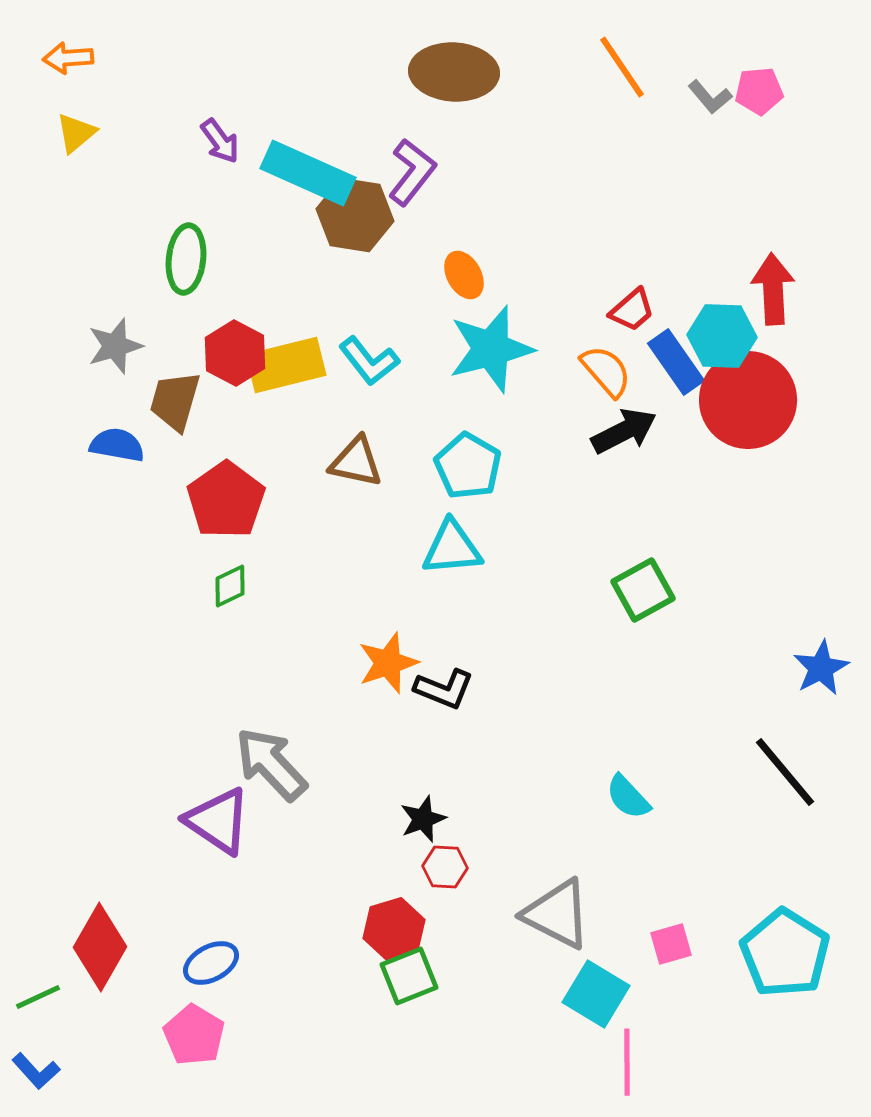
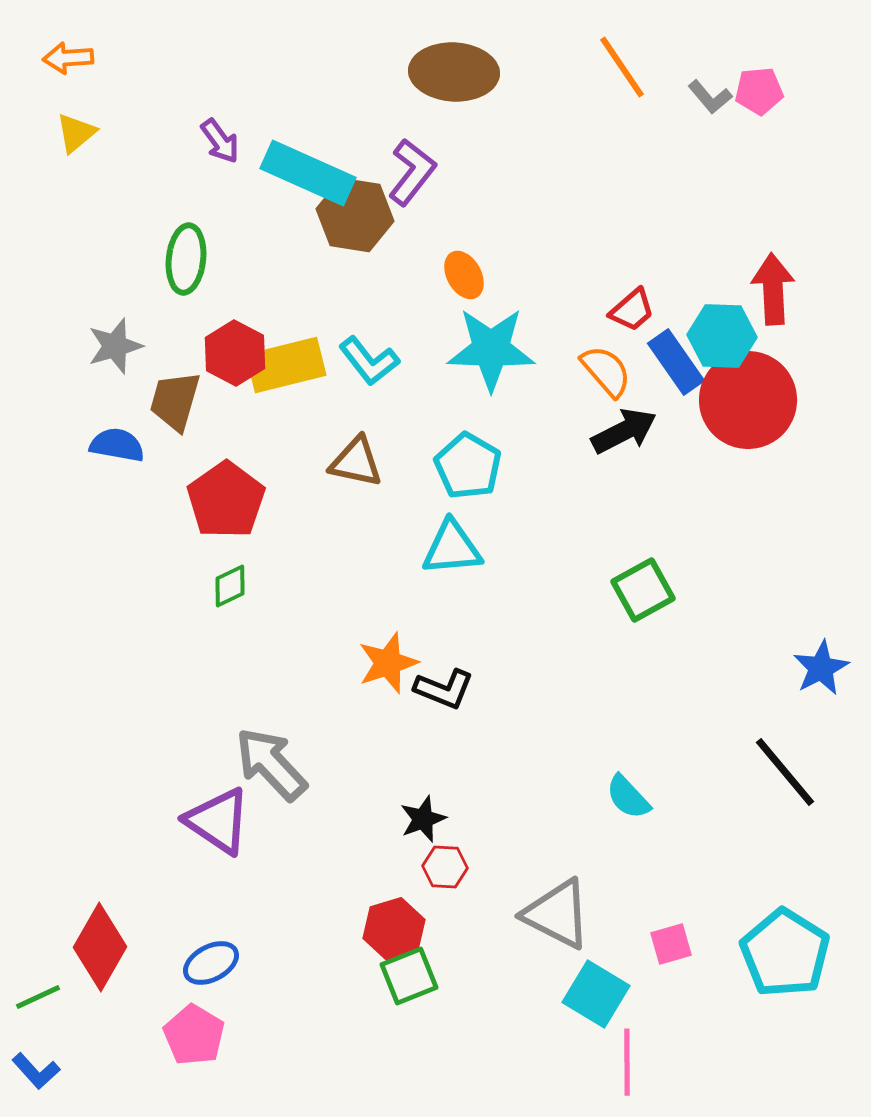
cyan star at (491, 349): rotated 16 degrees clockwise
